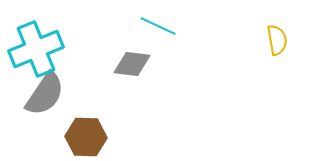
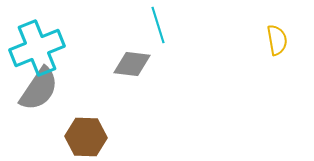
cyan line: moved 1 px up; rotated 48 degrees clockwise
cyan cross: moved 1 px right, 1 px up
gray semicircle: moved 6 px left, 5 px up
